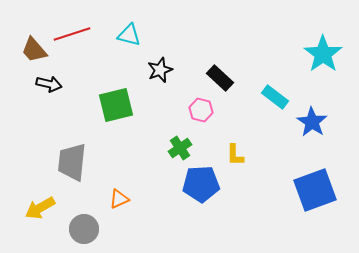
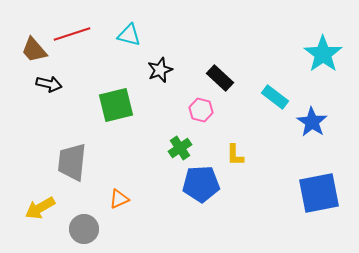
blue square: moved 4 px right, 3 px down; rotated 9 degrees clockwise
